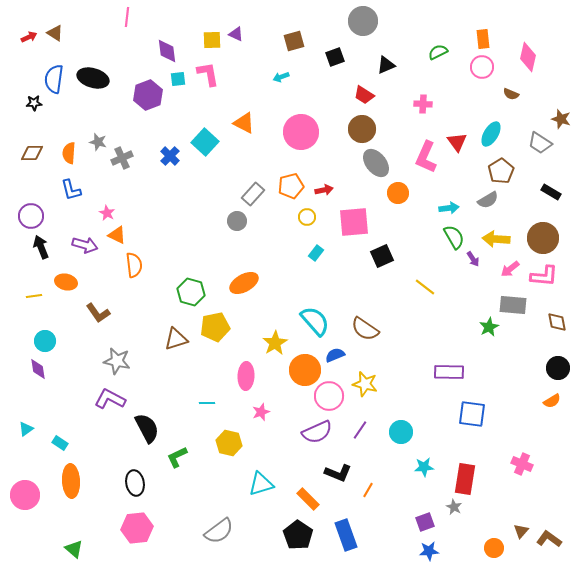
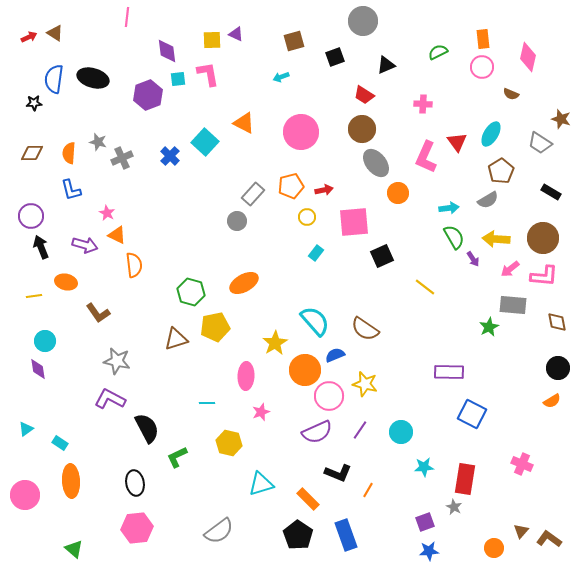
blue square at (472, 414): rotated 20 degrees clockwise
